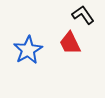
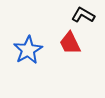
black L-shape: rotated 25 degrees counterclockwise
